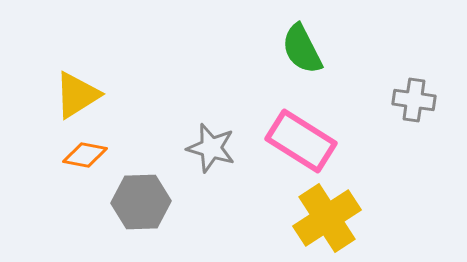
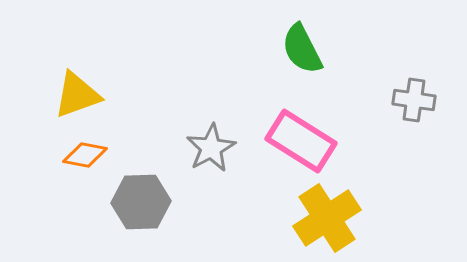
yellow triangle: rotated 12 degrees clockwise
gray star: rotated 27 degrees clockwise
